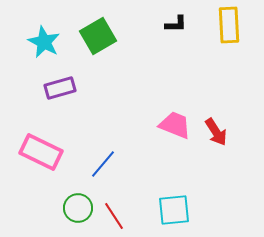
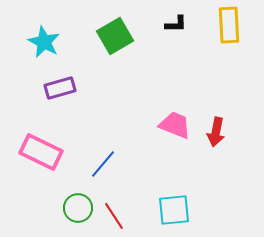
green square: moved 17 px right
red arrow: rotated 44 degrees clockwise
